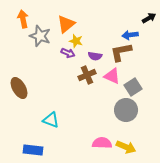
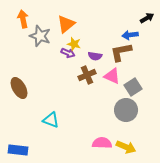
black arrow: moved 2 px left
yellow star: moved 2 px left, 3 px down
blue rectangle: moved 15 px left
